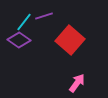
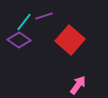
pink arrow: moved 1 px right, 2 px down
